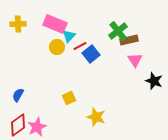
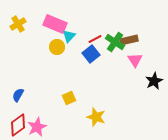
yellow cross: rotated 28 degrees counterclockwise
green cross: moved 3 px left, 11 px down; rotated 18 degrees counterclockwise
red line: moved 15 px right, 7 px up
black star: rotated 24 degrees clockwise
